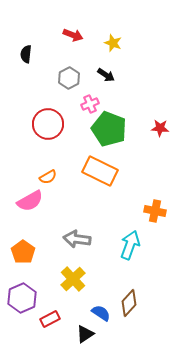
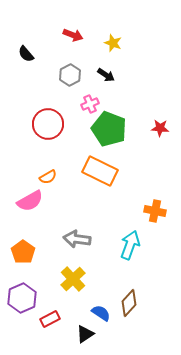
black semicircle: rotated 48 degrees counterclockwise
gray hexagon: moved 1 px right, 3 px up
